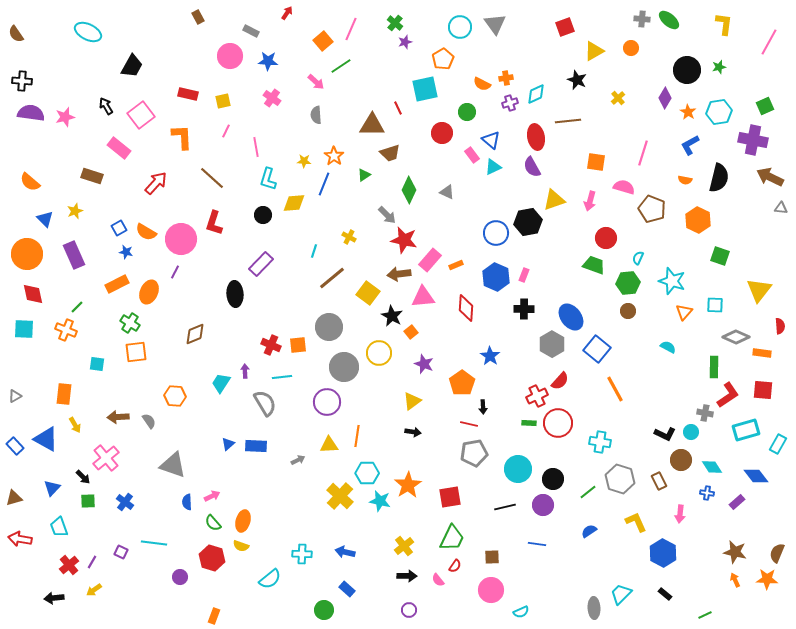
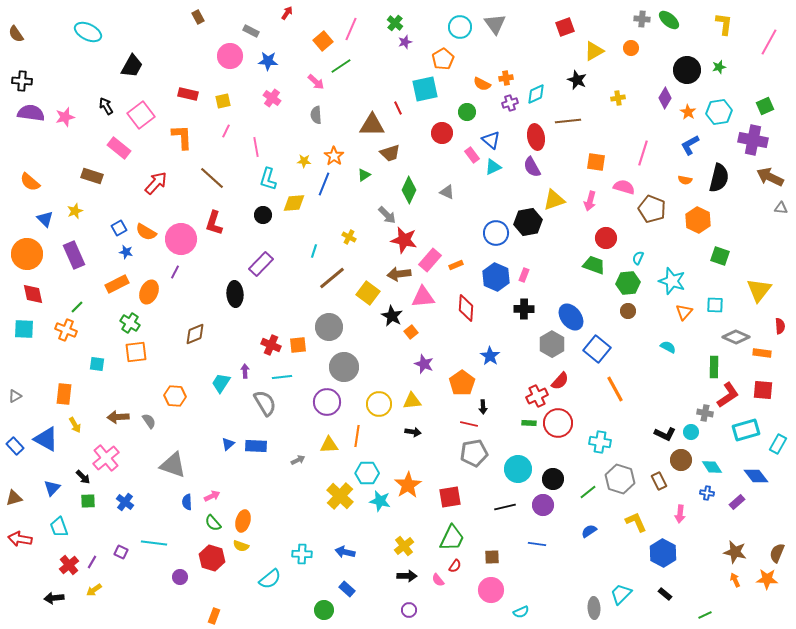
yellow cross at (618, 98): rotated 32 degrees clockwise
yellow circle at (379, 353): moved 51 px down
yellow triangle at (412, 401): rotated 30 degrees clockwise
